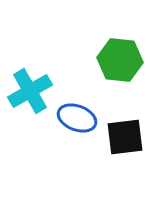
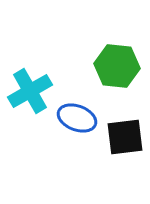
green hexagon: moved 3 px left, 6 px down
